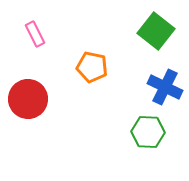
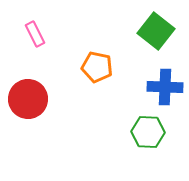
orange pentagon: moved 5 px right
blue cross: rotated 24 degrees counterclockwise
